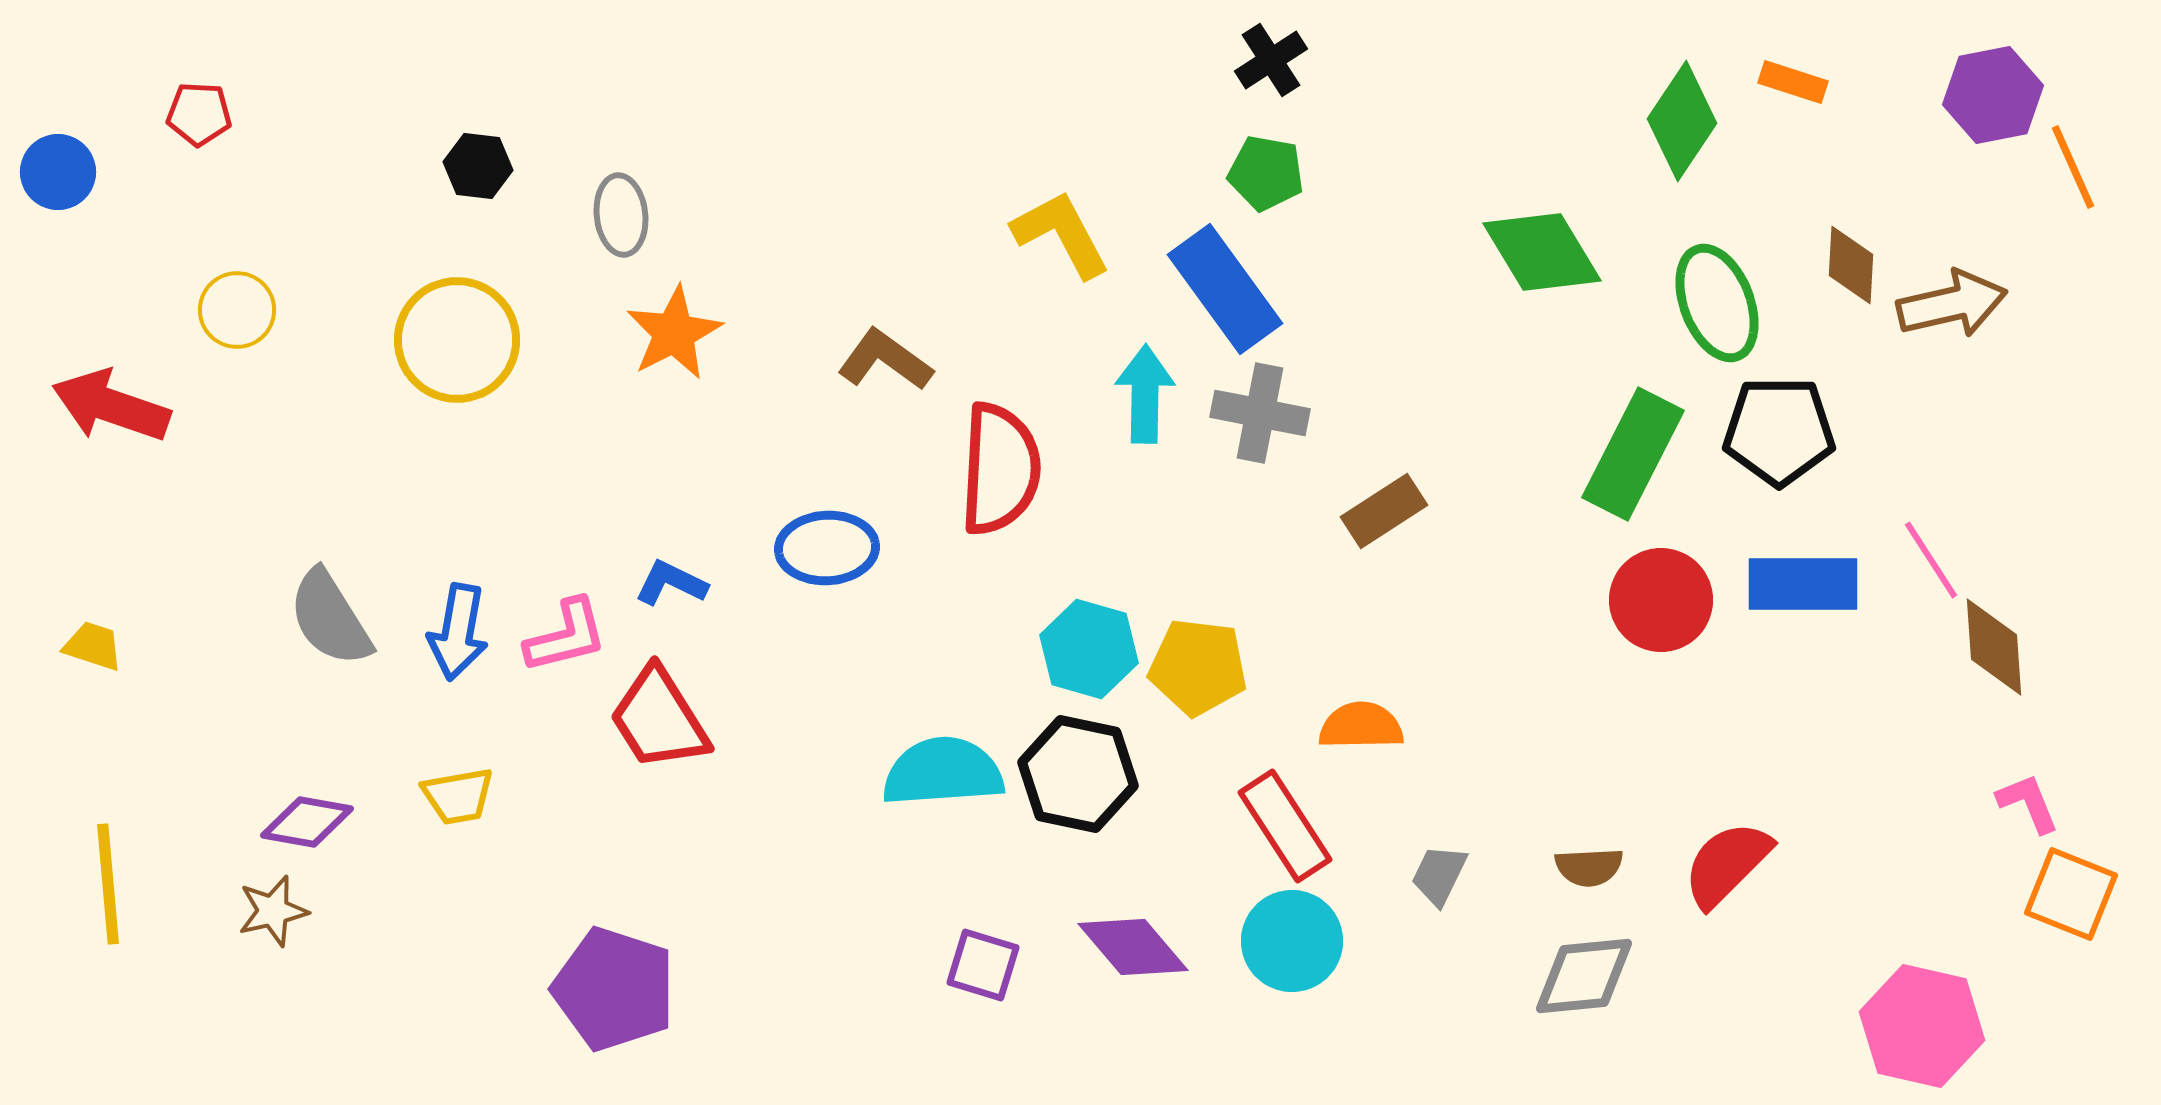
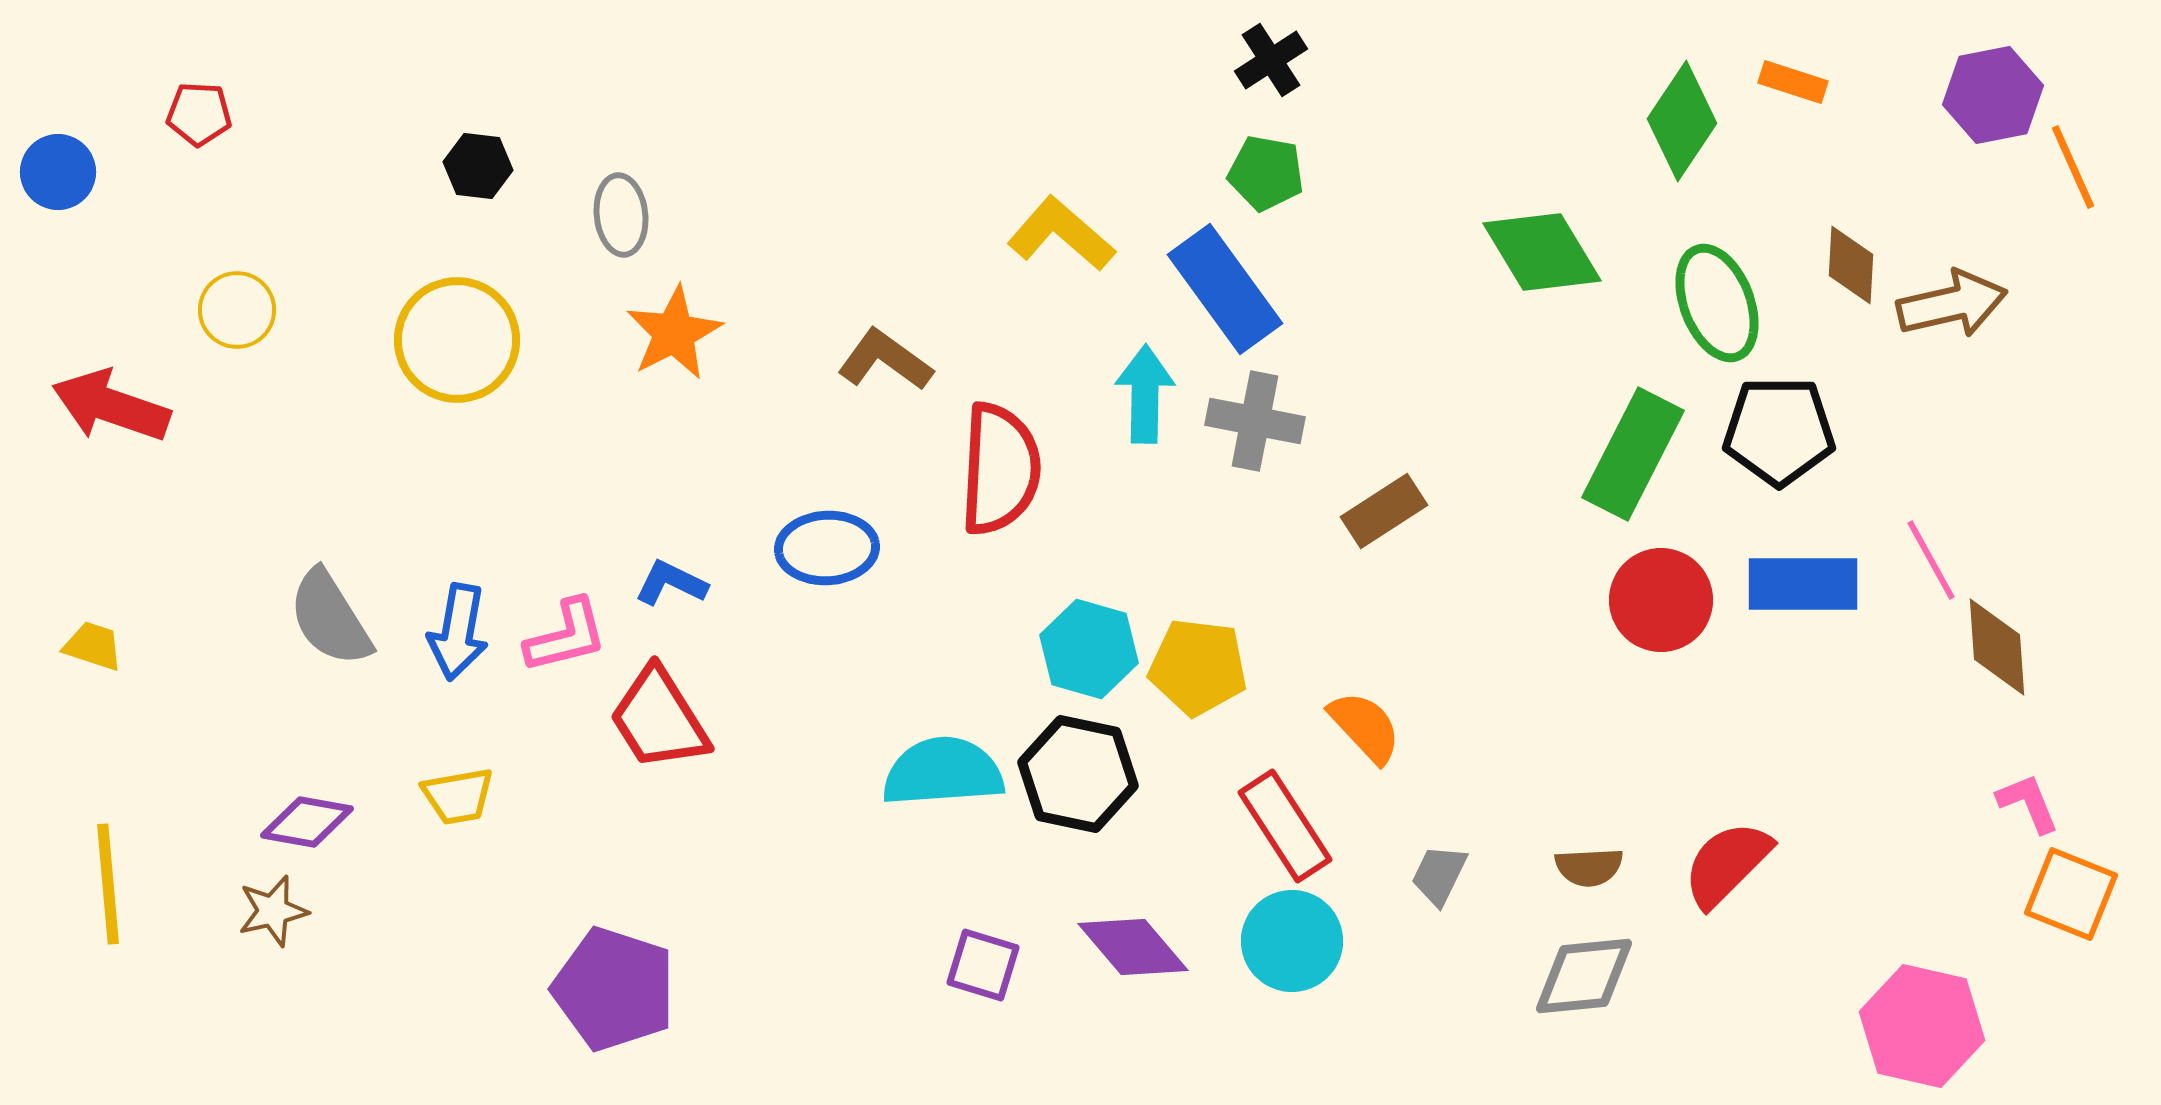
yellow L-shape at (1061, 234): rotated 21 degrees counterclockwise
gray cross at (1260, 413): moved 5 px left, 8 px down
pink line at (1931, 560): rotated 4 degrees clockwise
brown diamond at (1994, 647): moved 3 px right
orange semicircle at (1361, 726): moved 4 px right, 1 px down; rotated 48 degrees clockwise
